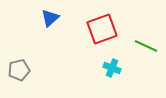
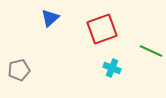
green line: moved 5 px right, 5 px down
